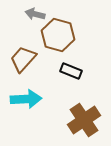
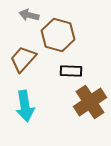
gray arrow: moved 6 px left, 1 px down
black rectangle: rotated 20 degrees counterclockwise
cyan arrow: moved 1 px left, 7 px down; rotated 84 degrees clockwise
brown cross: moved 6 px right, 18 px up
